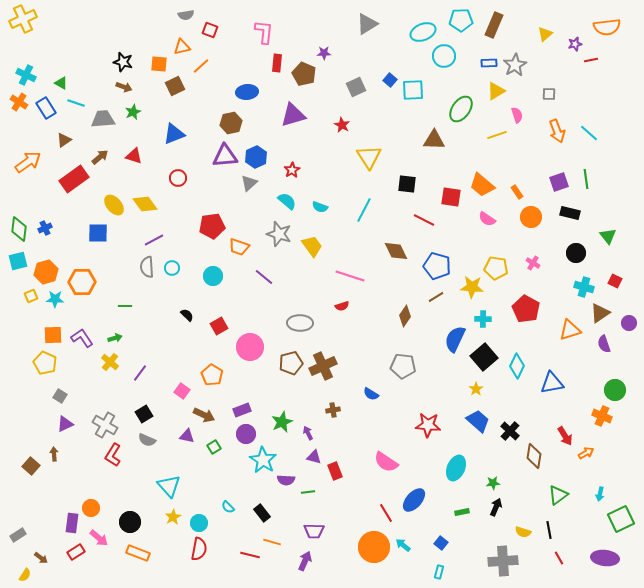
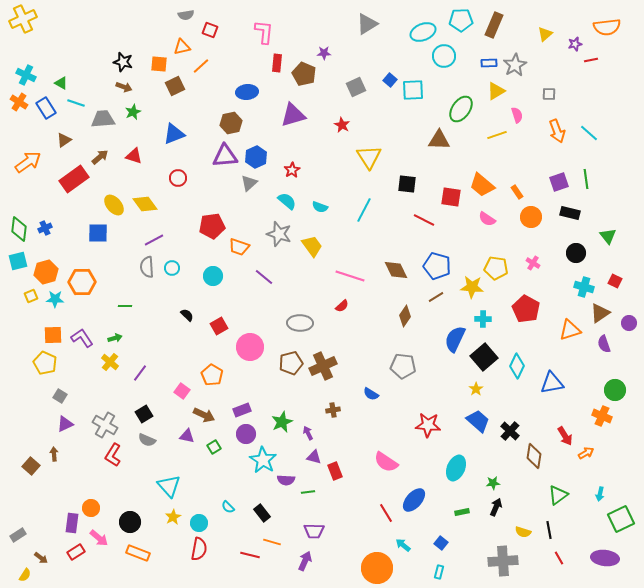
brown triangle at (434, 140): moved 5 px right
brown diamond at (396, 251): moved 19 px down
red semicircle at (342, 306): rotated 24 degrees counterclockwise
orange circle at (374, 547): moved 3 px right, 21 px down
